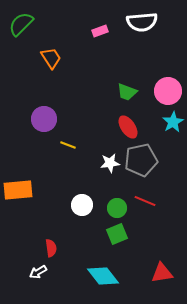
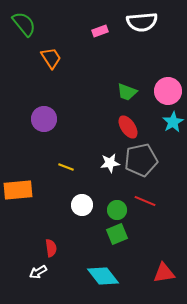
green semicircle: moved 3 px right; rotated 96 degrees clockwise
yellow line: moved 2 px left, 22 px down
green circle: moved 2 px down
red triangle: moved 2 px right
